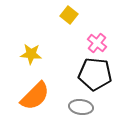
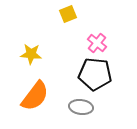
yellow square: moved 1 px left, 1 px up; rotated 30 degrees clockwise
orange semicircle: rotated 8 degrees counterclockwise
